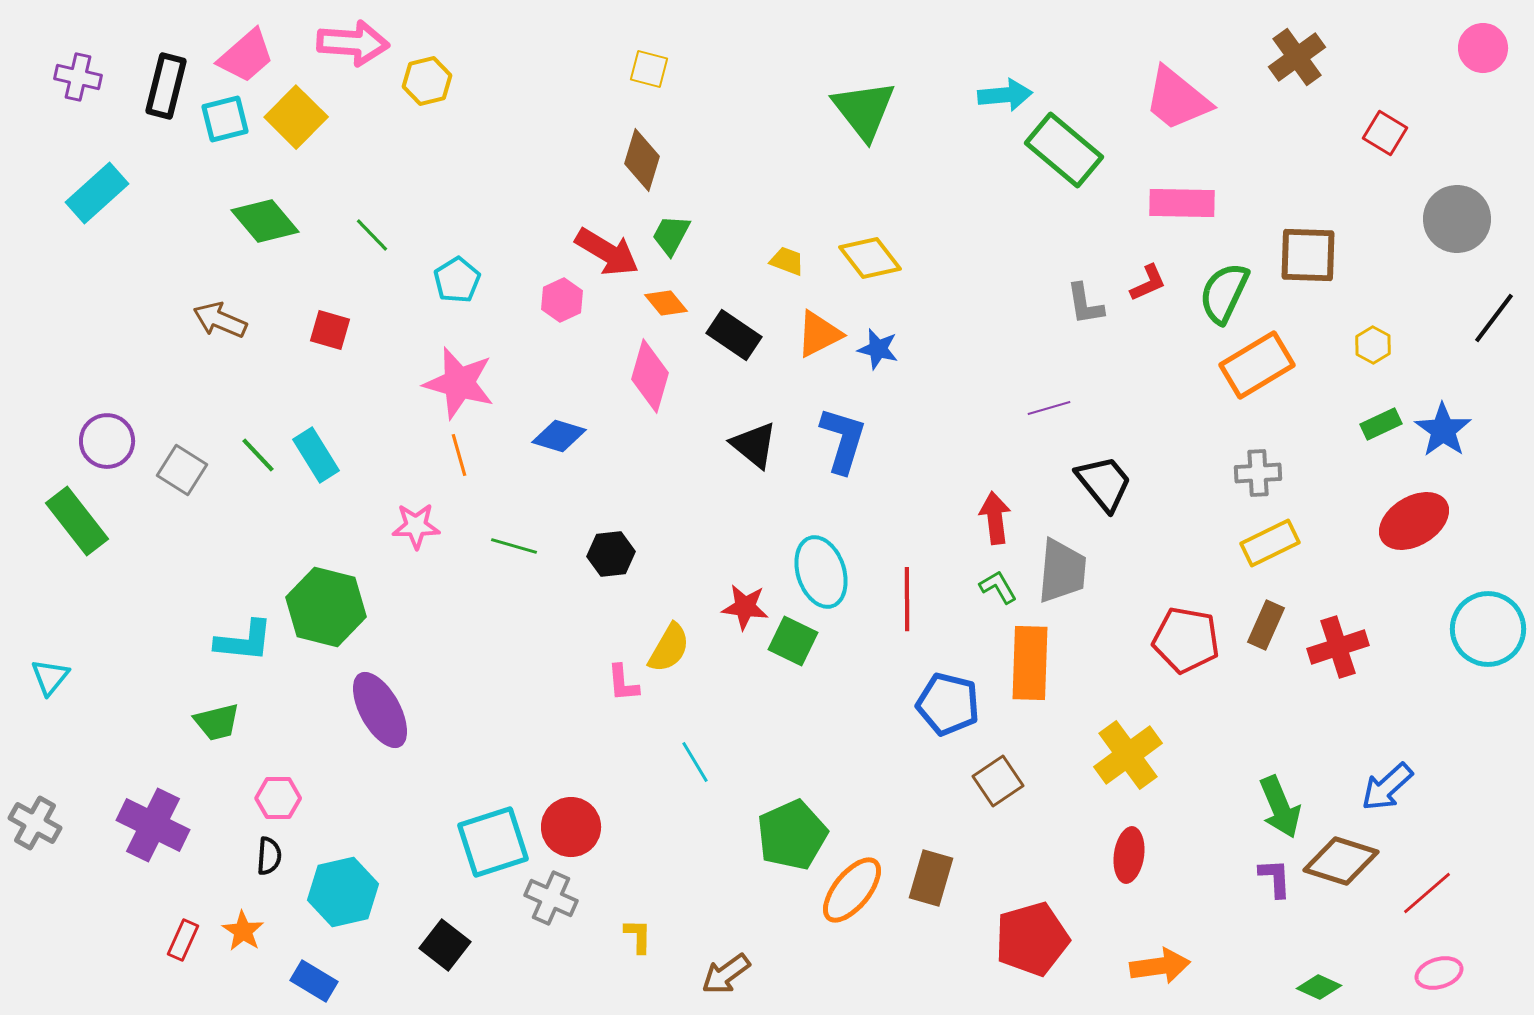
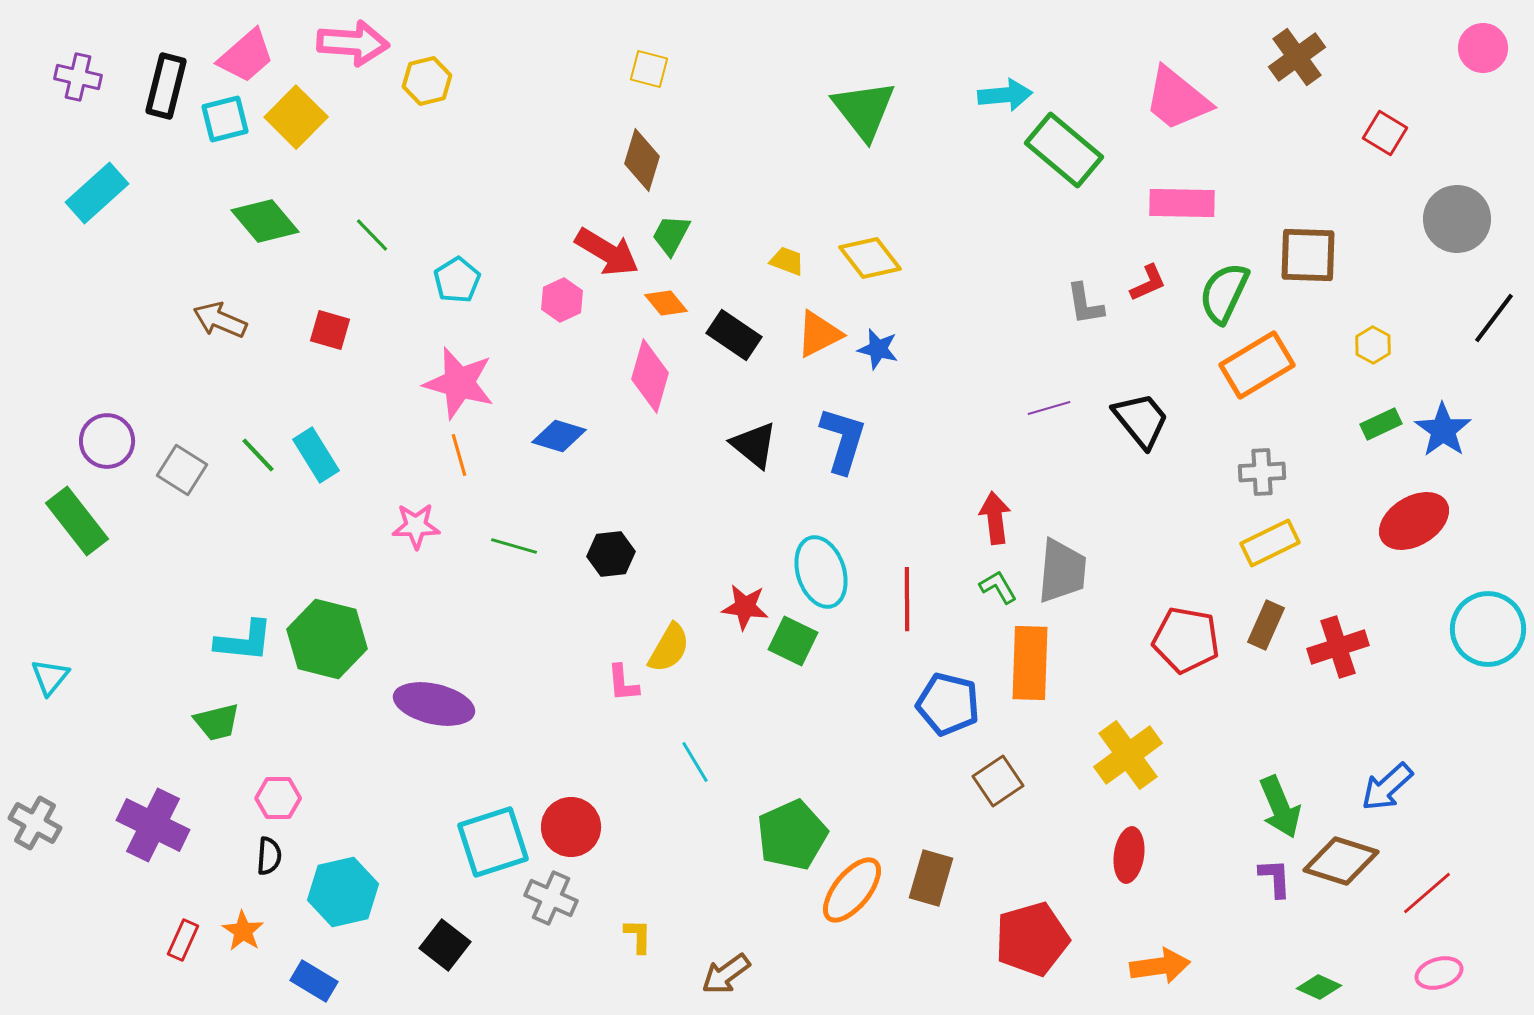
gray cross at (1258, 473): moved 4 px right, 1 px up
black trapezoid at (1104, 483): moved 37 px right, 63 px up
green hexagon at (326, 607): moved 1 px right, 32 px down
purple ellipse at (380, 710): moved 54 px right, 6 px up; rotated 48 degrees counterclockwise
